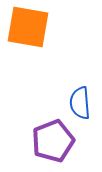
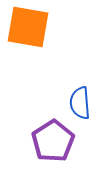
purple pentagon: rotated 12 degrees counterclockwise
